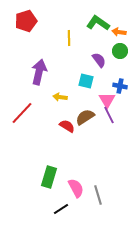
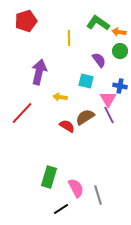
pink triangle: moved 1 px right, 1 px up
